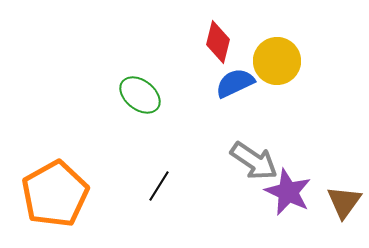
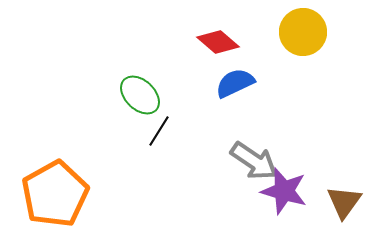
red diamond: rotated 63 degrees counterclockwise
yellow circle: moved 26 px right, 29 px up
green ellipse: rotated 6 degrees clockwise
black line: moved 55 px up
purple star: moved 4 px left, 1 px up; rotated 9 degrees counterclockwise
